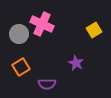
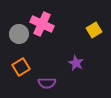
purple semicircle: moved 1 px up
